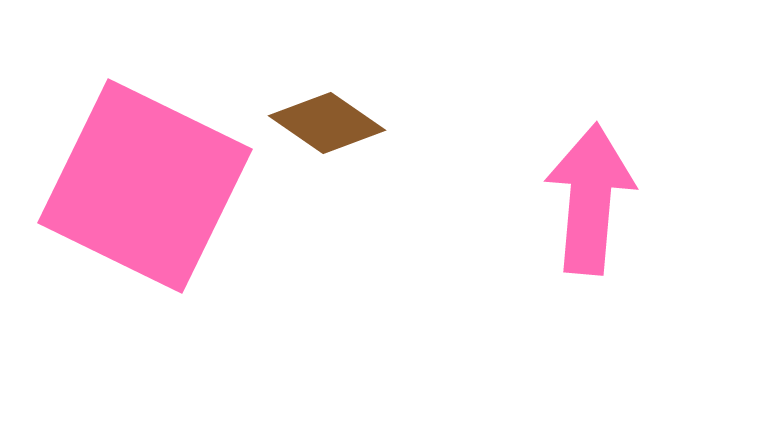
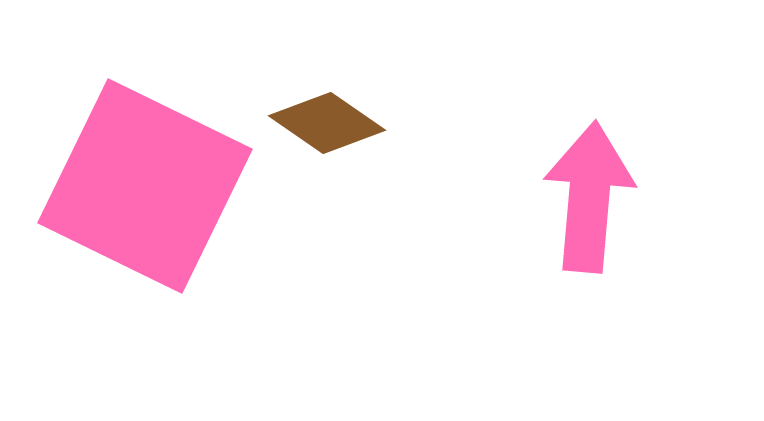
pink arrow: moved 1 px left, 2 px up
